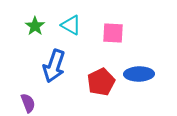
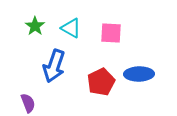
cyan triangle: moved 3 px down
pink square: moved 2 px left
